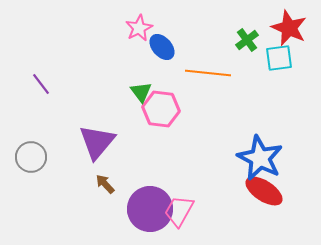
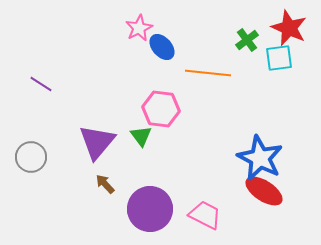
purple line: rotated 20 degrees counterclockwise
green triangle: moved 44 px down
pink trapezoid: moved 26 px right, 4 px down; rotated 88 degrees clockwise
